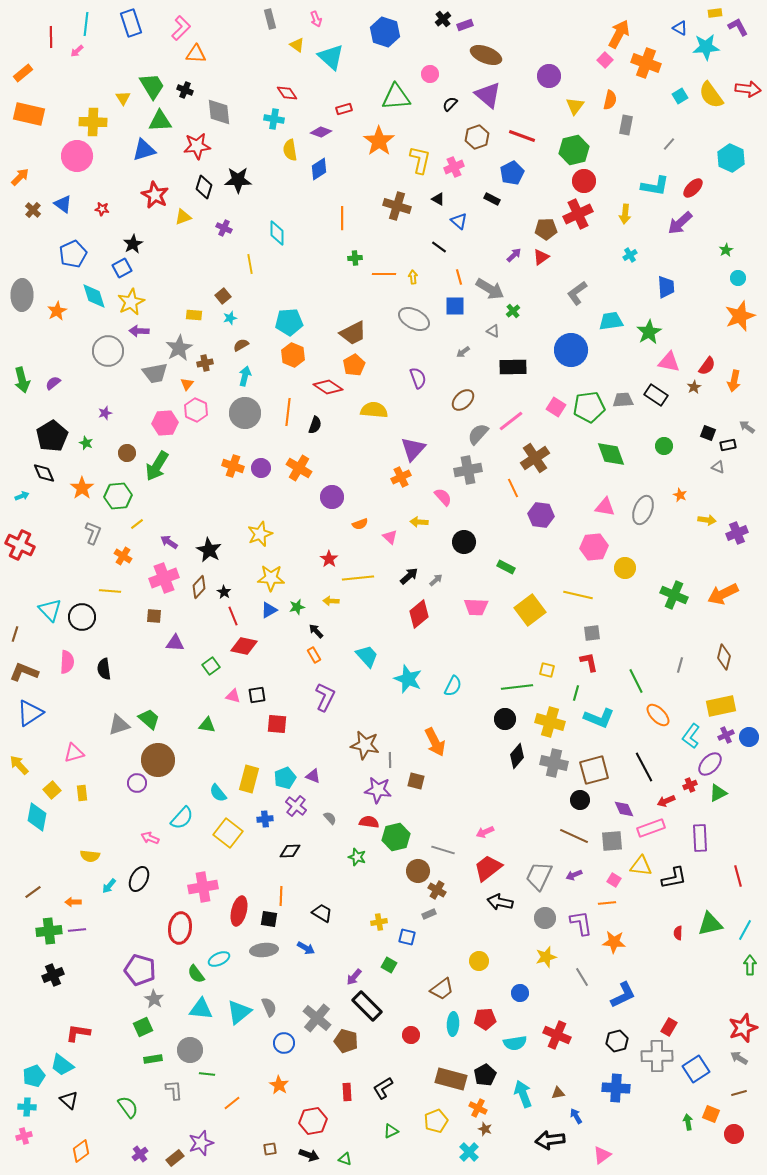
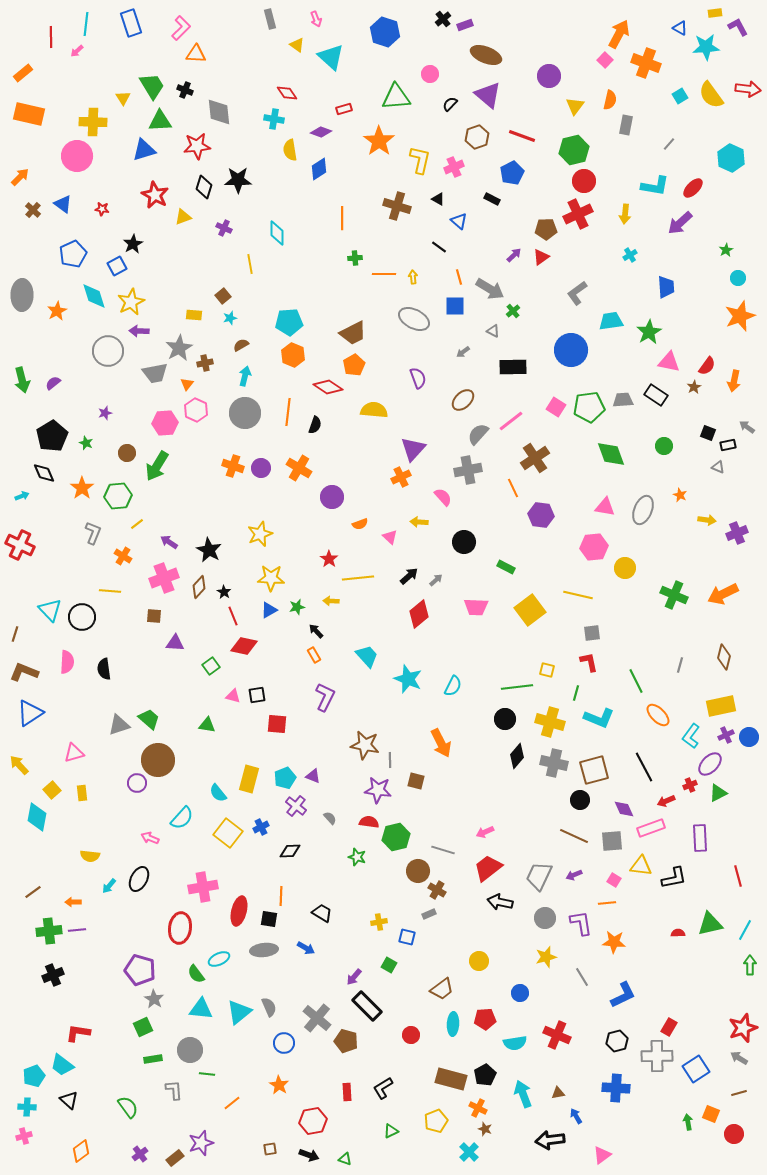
blue square at (122, 268): moved 5 px left, 2 px up
orange arrow at (435, 742): moved 6 px right, 1 px down
blue cross at (265, 819): moved 4 px left, 8 px down; rotated 21 degrees counterclockwise
red semicircle at (678, 933): rotated 88 degrees clockwise
